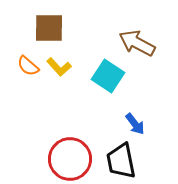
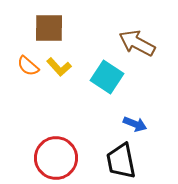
cyan square: moved 1 px left, 1 px down
blue arrow: rotated 30 degrees counterclockwise
red circle: moved 14 px left, 1 px up
